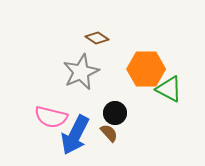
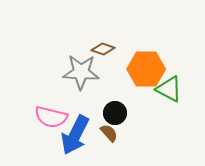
brown diamond: moved 6 px right, 11 px down; rotated 15 degrees counterclockwise
gray star: rotated 27 degrees clockwise
